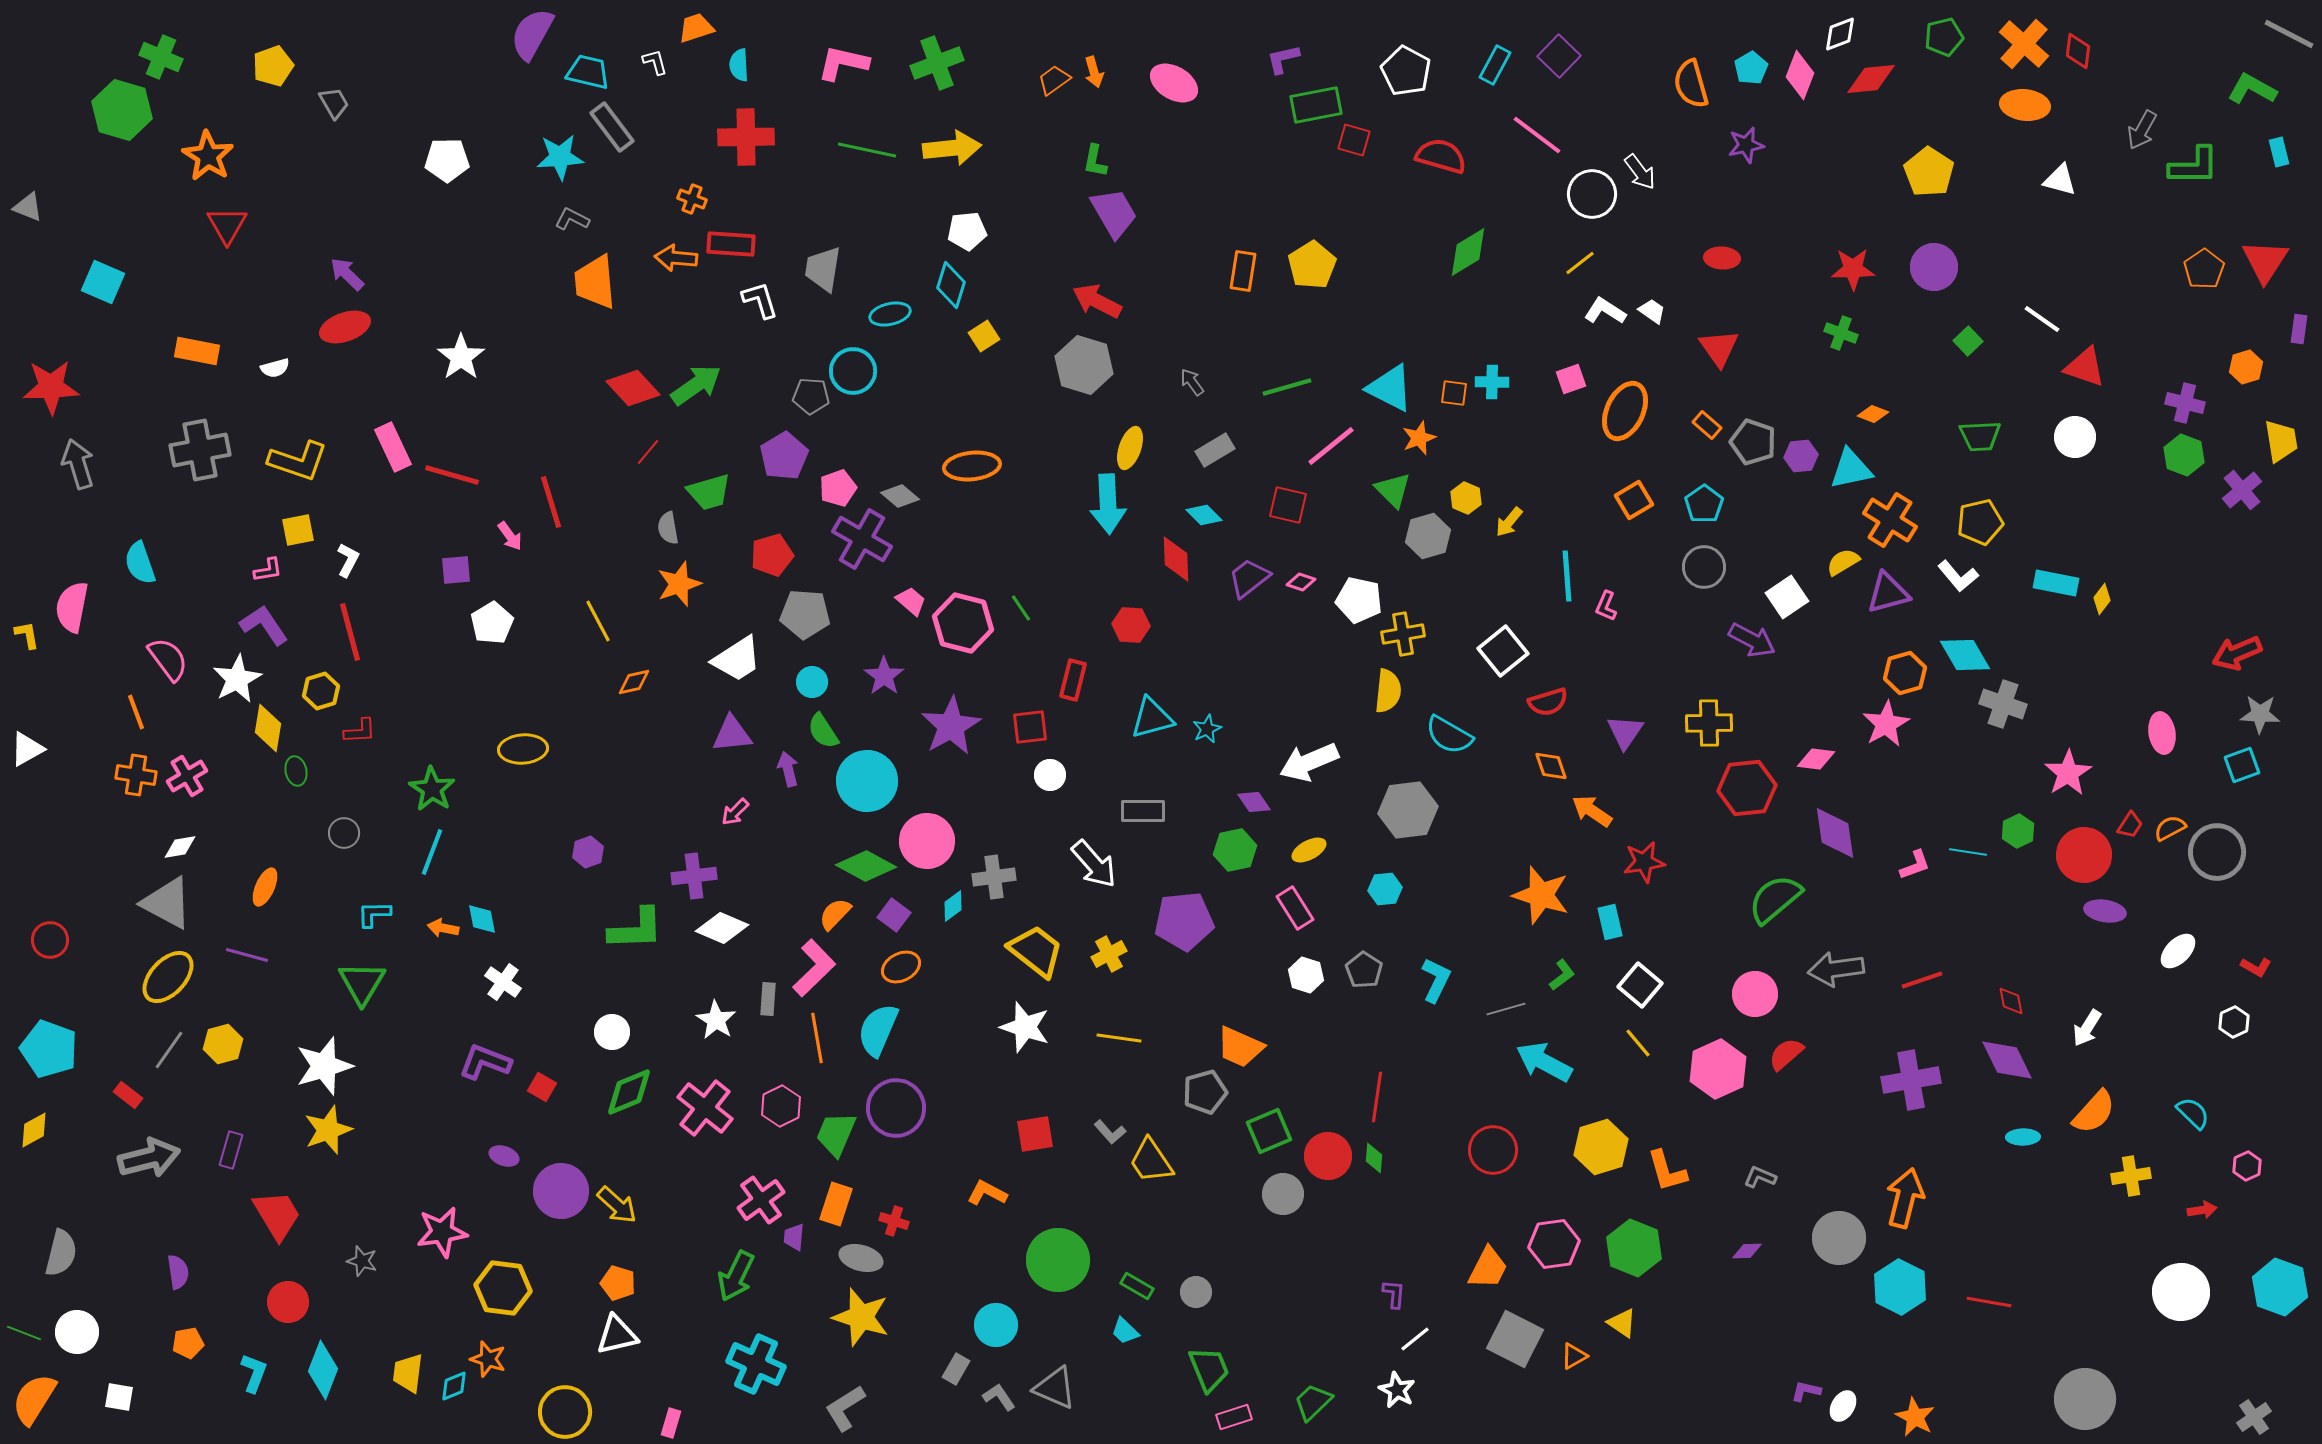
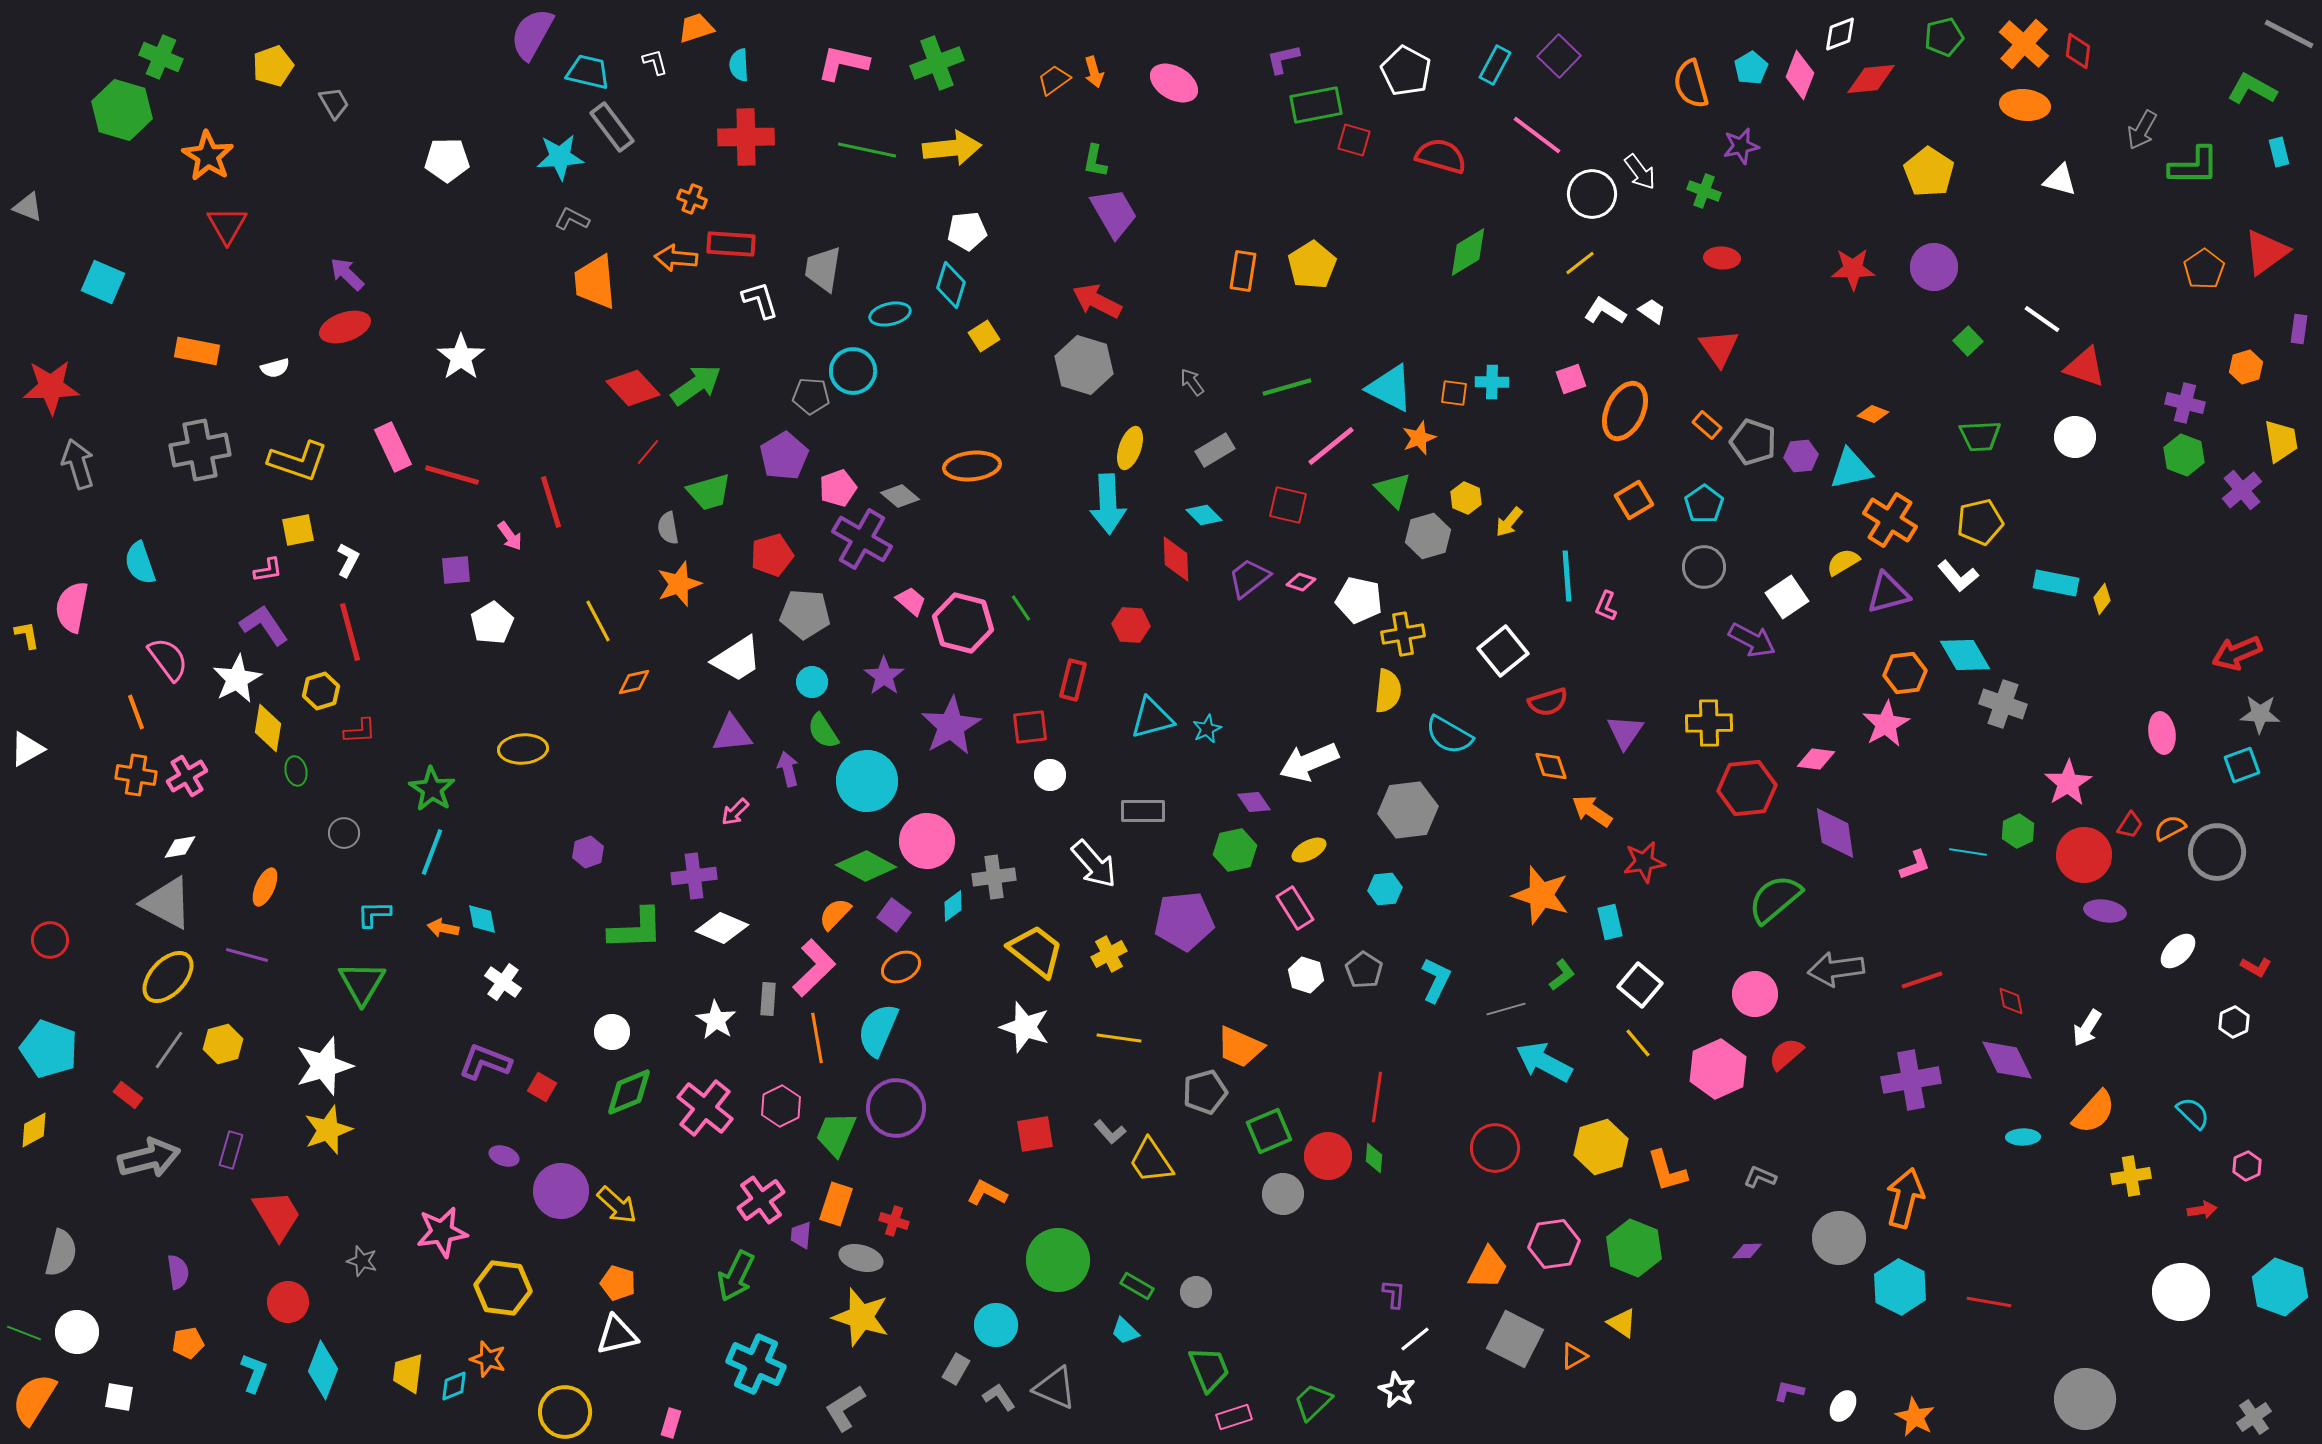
purple star at (1746, 145): moved 5 px left, 1 px down
red triangle at (2265, 261): moved 1 px right, 9 px up; rotated 21 degrees clockwise
green cross at (1841, 333): moved 137 px left, 142 px up
orange hexagon at (1905, 673): rotated 9 degrees clockwise
pink star at (2068, 773): moved 10 px down
red circle at (1493, 1150): moved 2 px right, 2 px up
purple trapezoid at (794, 1237): moved 7 px right, 2 px up
purple L-shape at (1806, 1391): moved 17 px left
